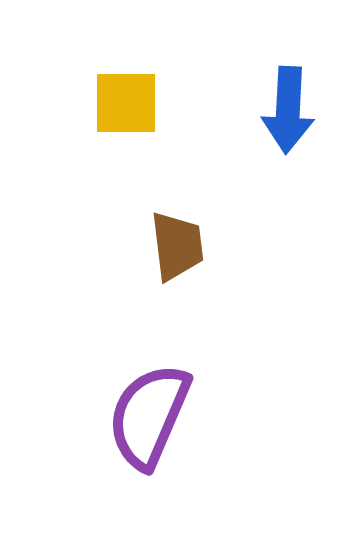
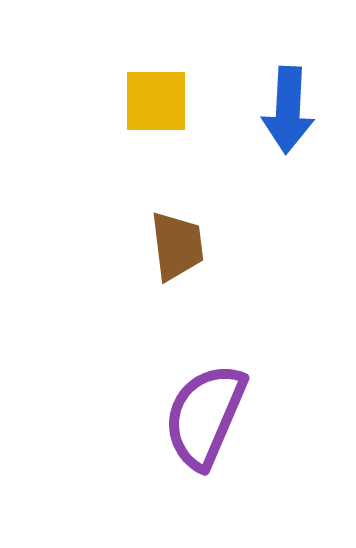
yellow square: moved 30 px right, 2 px up
purple semicircle: moved 56 px right
